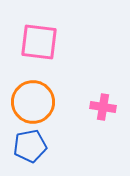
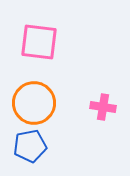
orange circle: moved 1 px right, 1 px down
